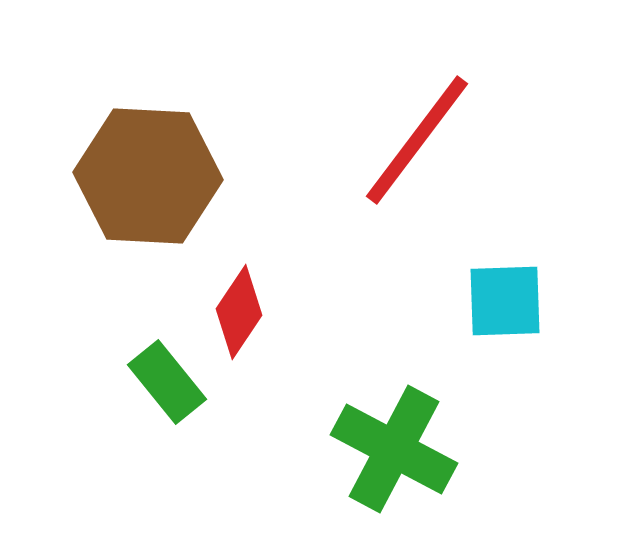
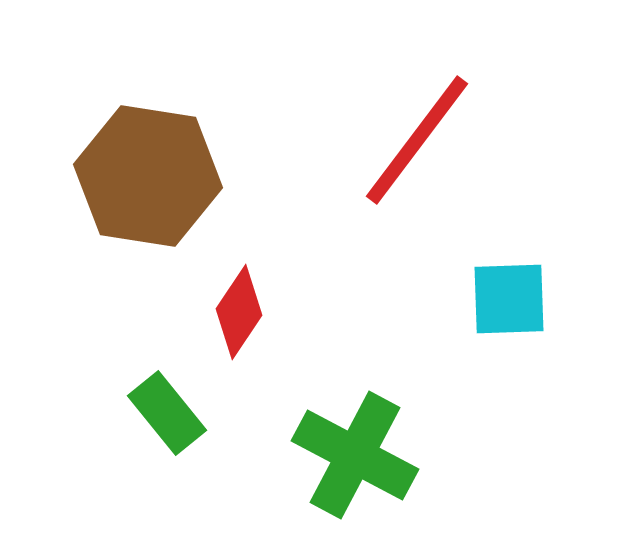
brown hexagon: rotated 6 degrees clockwise
cyan square: moved 4 px right, 2 px up
green rectangle: moved 31 px down
green cross: moved 39 px left, 6 px down
